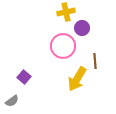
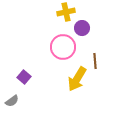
pink circle: moved 1 px down
